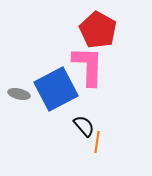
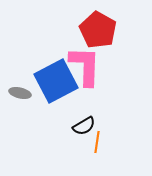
pink L-shape: moved 3 px left
blue square: moved 8 px up
gray ellipse: moved 1 px right, 1 px up
black semicircle: rotated 100 degrees clockwise
